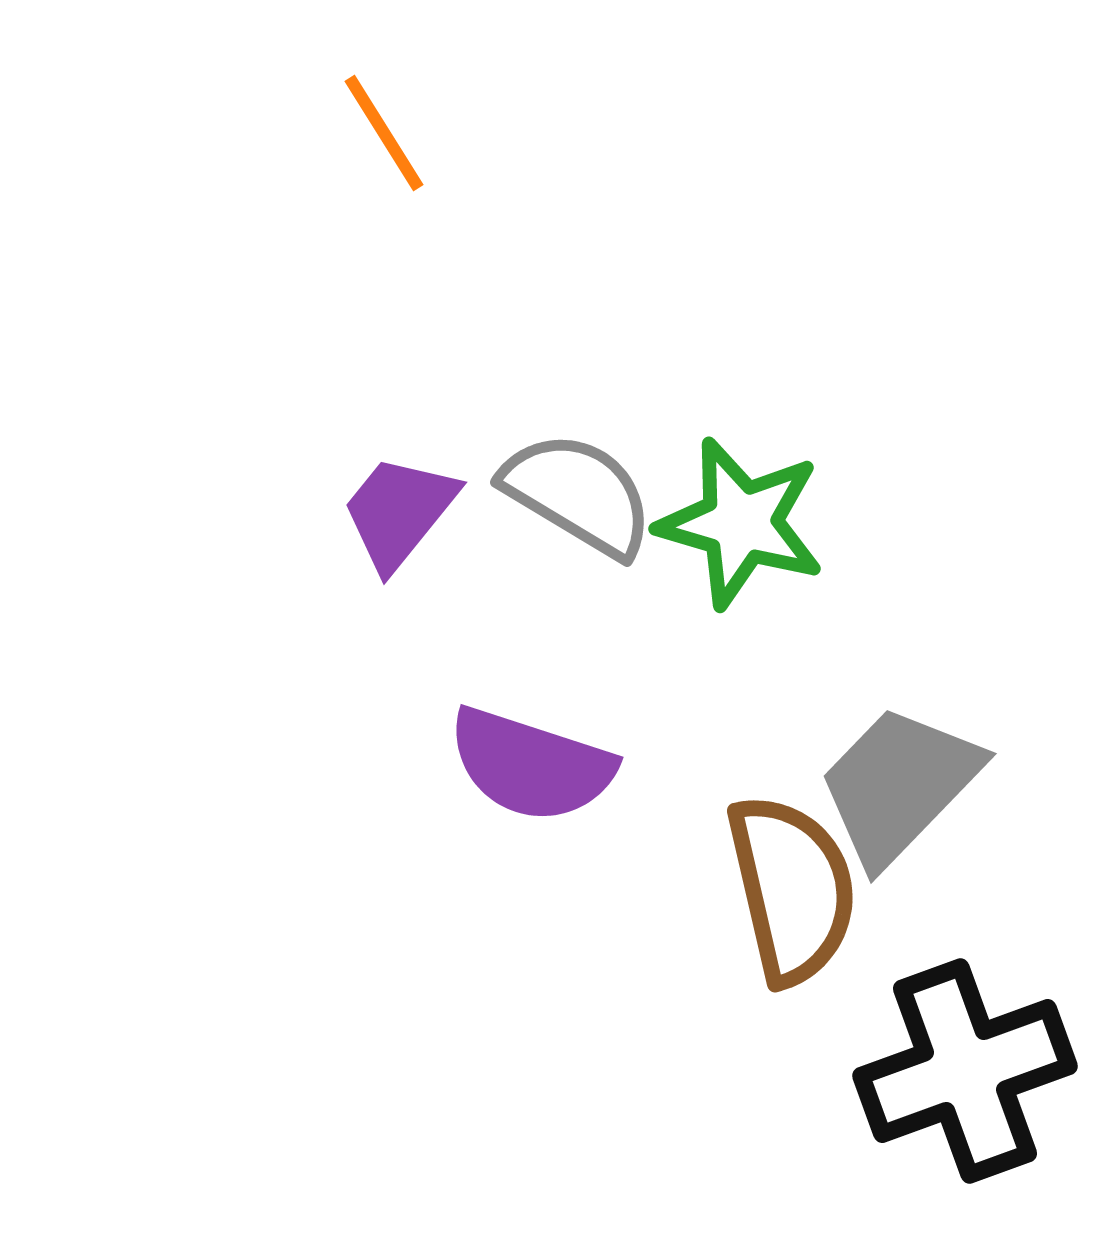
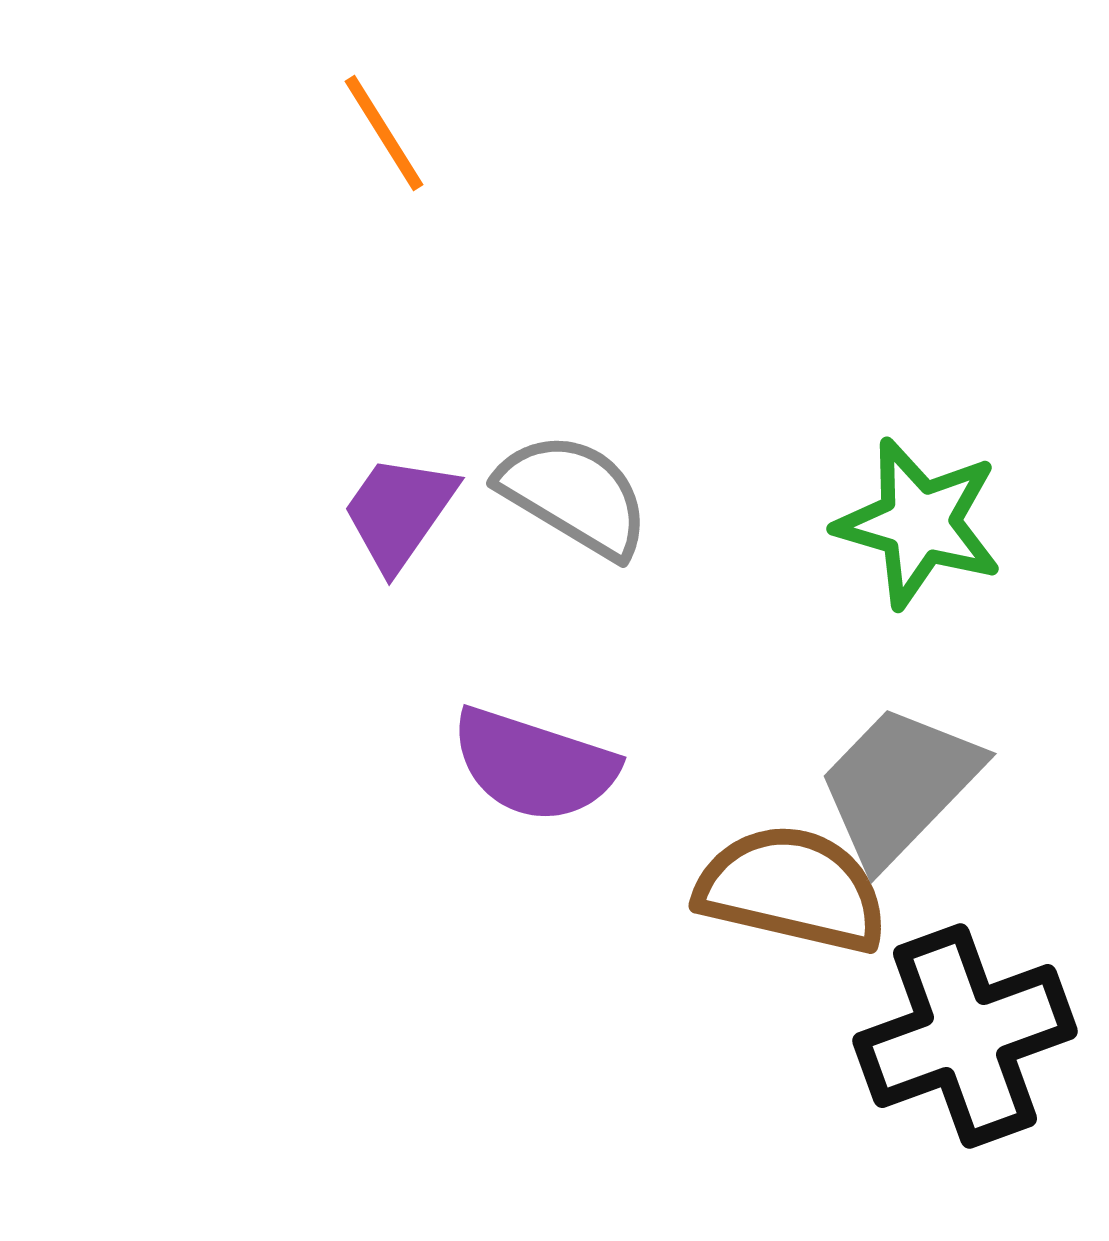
gray semicircle: moved 4 px left, 1 px down
purple trapezoid: rotated 4 degrees counterclockwise
green star: moved 178 px right
purple semicircle: moved 3 px right
brown semicircle: rotated 64 degrees counterclockwise
black cross: moved 35 px up
